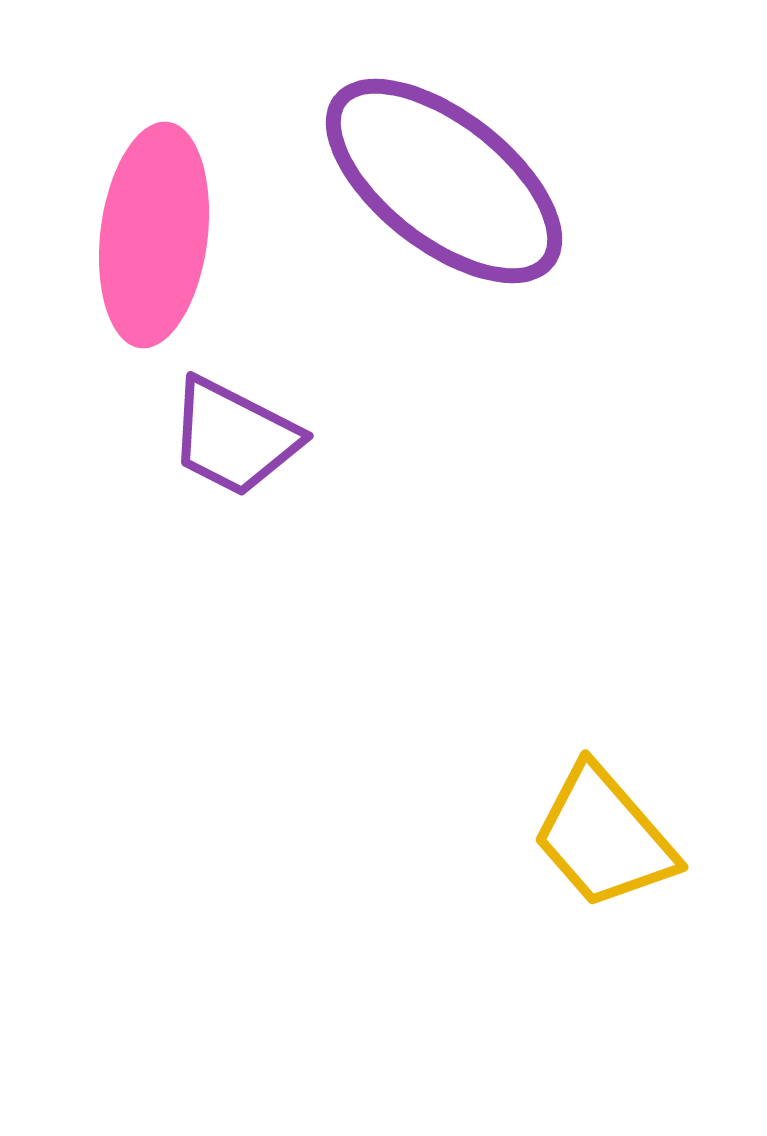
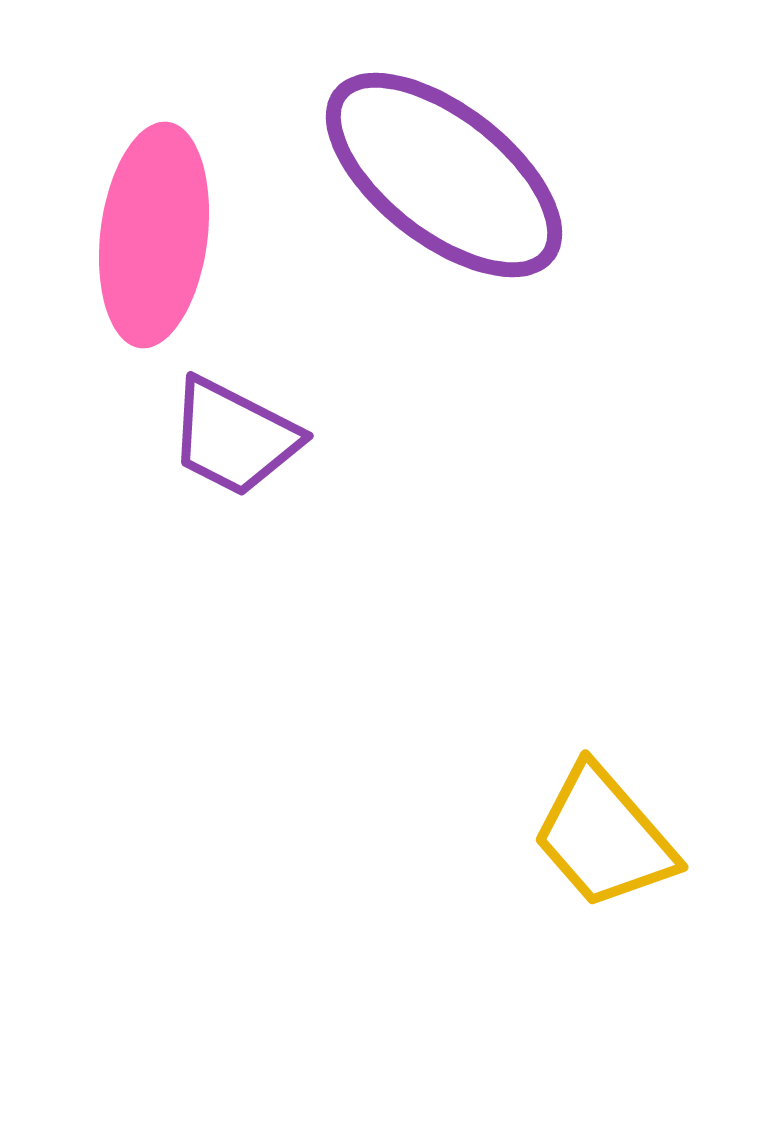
purple ellipse: moved 6 px up
